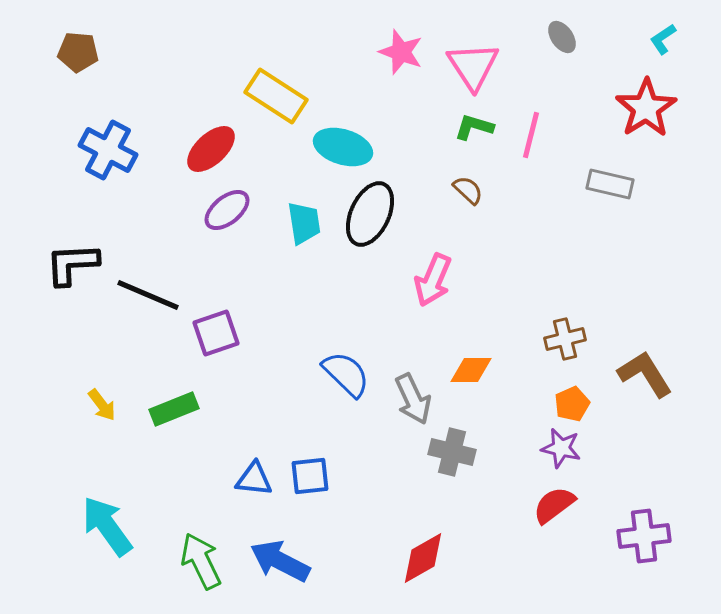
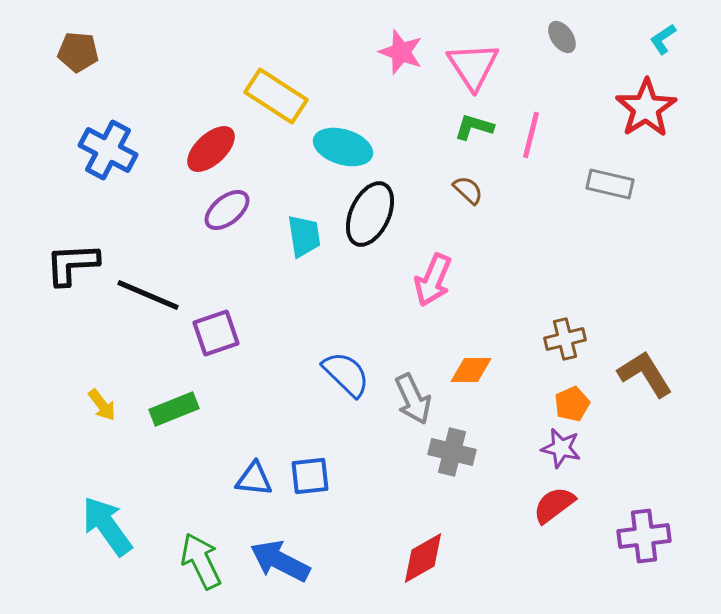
cyan trapezoid: moved 13 px down
